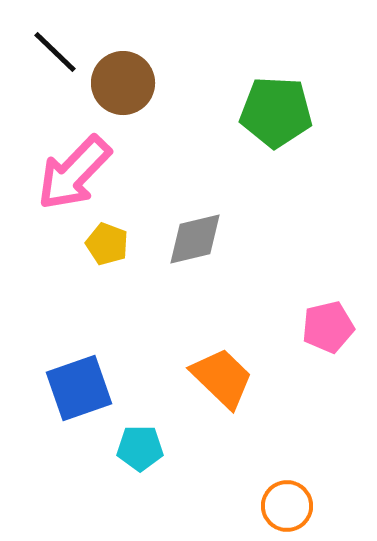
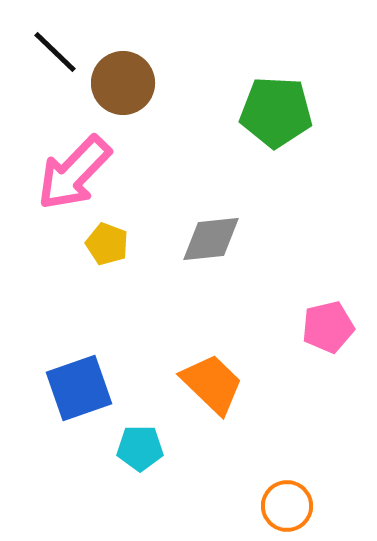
gray diamond: moved 16 px right; rotated 8 degrees clockwise
orange trapezoid: moved 10 px left, 6 px down
